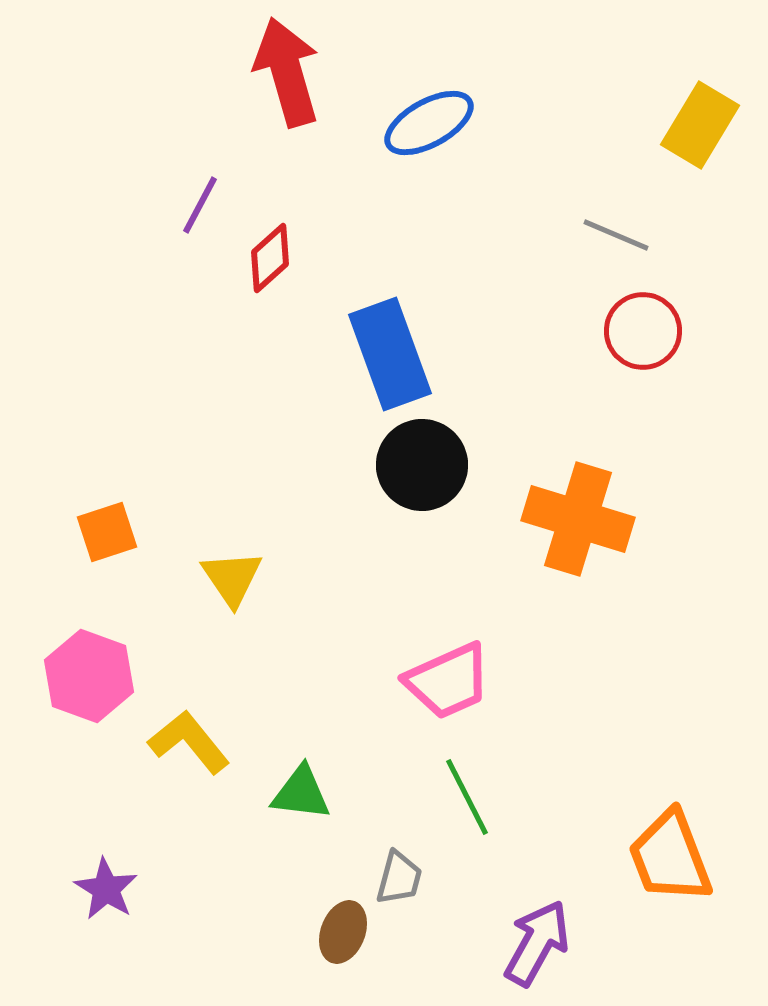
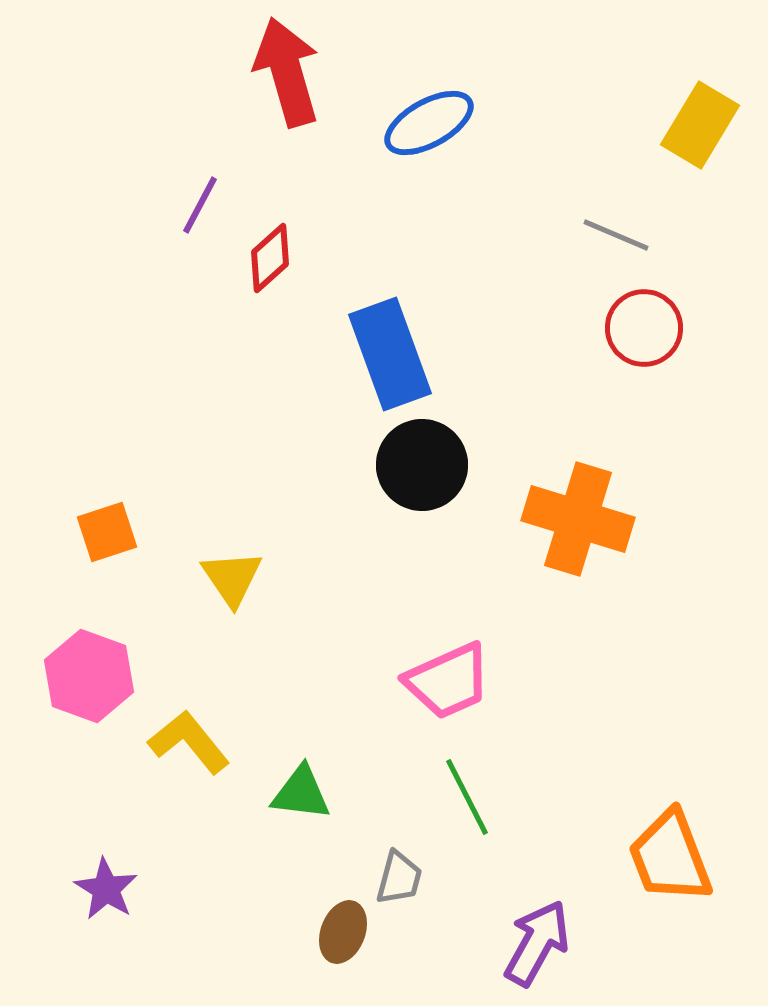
red circle: moved 1 px right, 3 px up
